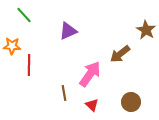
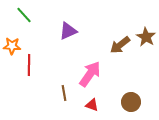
brown star: moved 7 px down
brown arrow: moved 9 px up
red triangle: rotated 24 degrees counterclockwise
